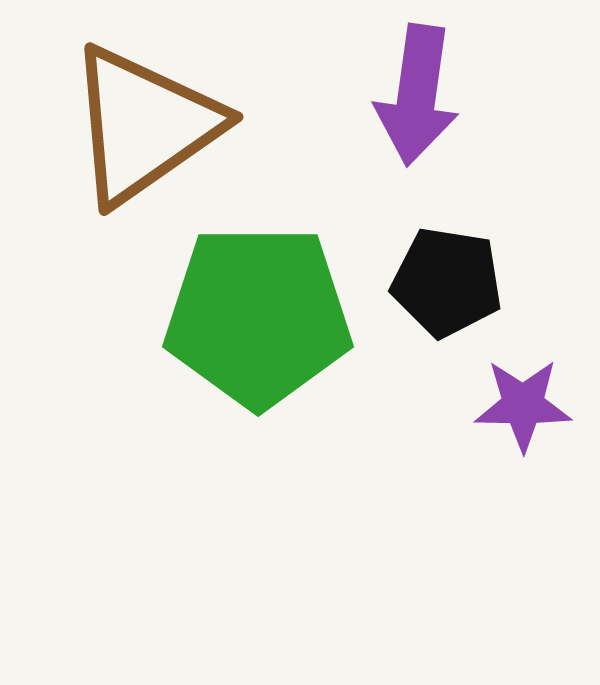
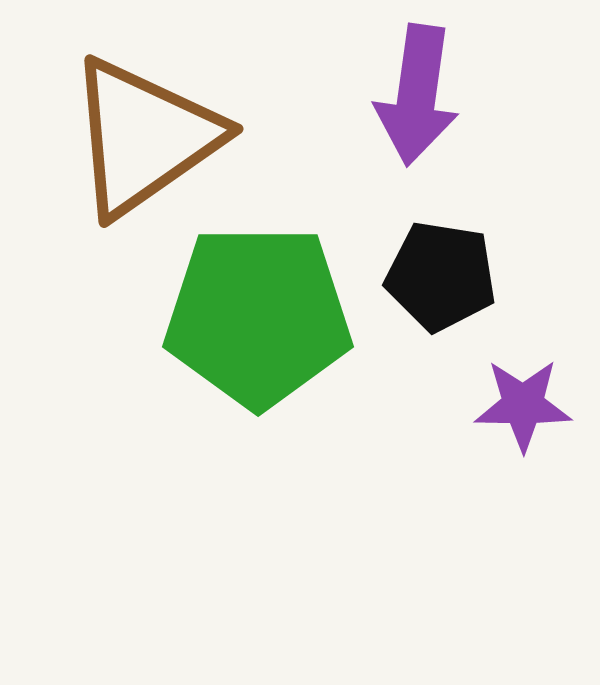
brown triangle: moved 12 px down
black pentagon: moved 6 px left, 6 px up
